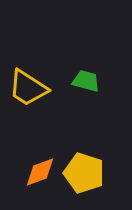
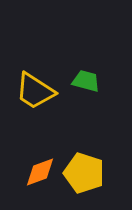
yellow trapezoid: moved 7 px right, 3 px down
